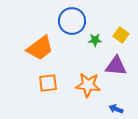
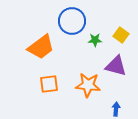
orange trapezoid: moved 1 px right, 1 px up
purple triangle: rotated 10 degrees clockwise
orange square: moved 1 px right, 1 px down
blue arrow: rotated 72 degrees clockwise
